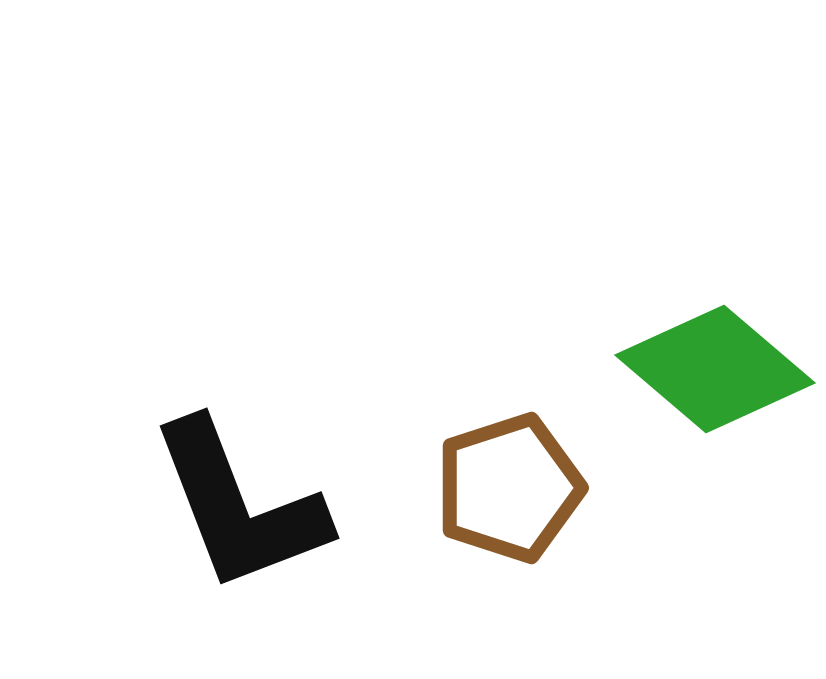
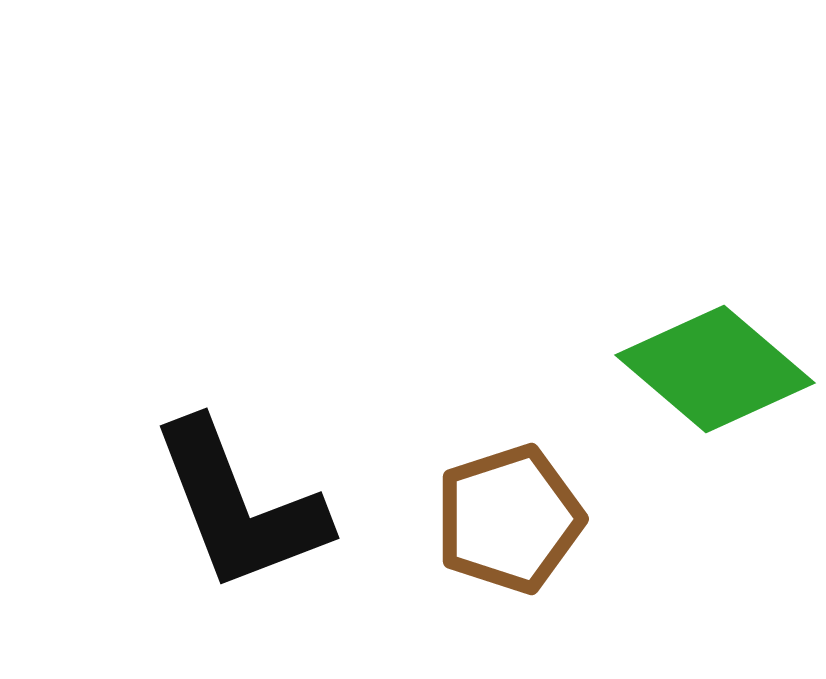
brown pentagon: moved 31 px down
